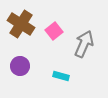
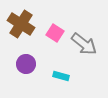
pink square: moved 1 px right, 2 px down; rotated 18 degrees counterclockwise
gray arrow: rotated 104 degrees clockwise
purple circle: moved 6 px right, 2 px up
